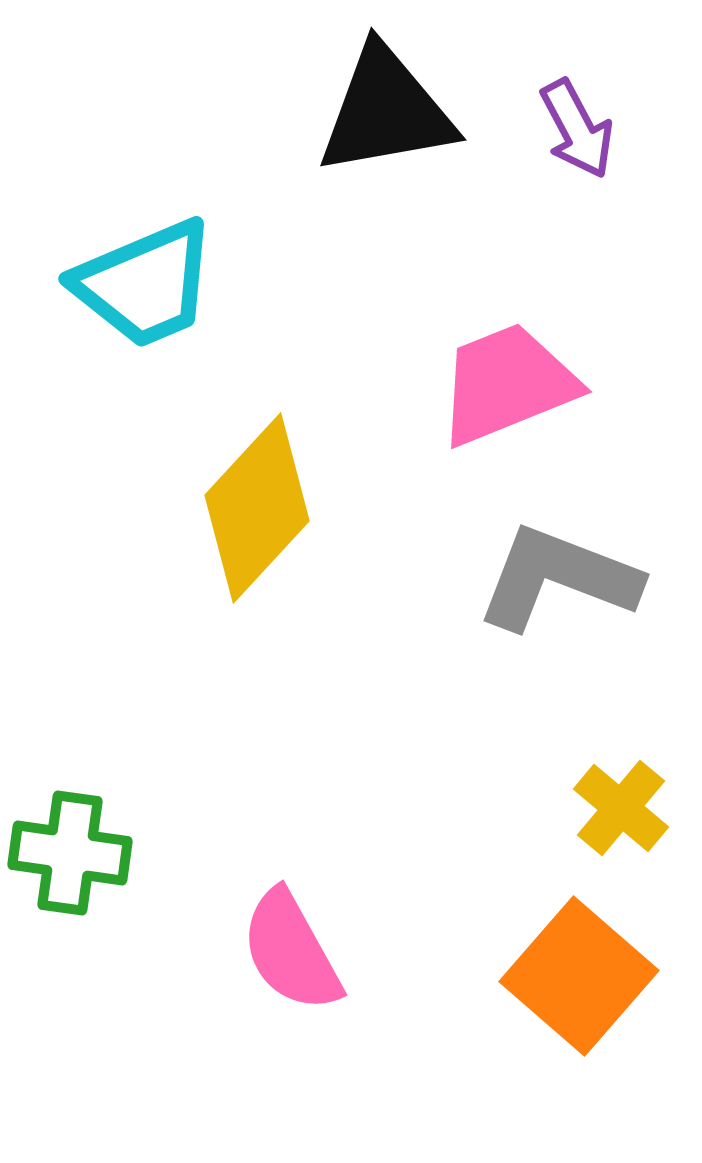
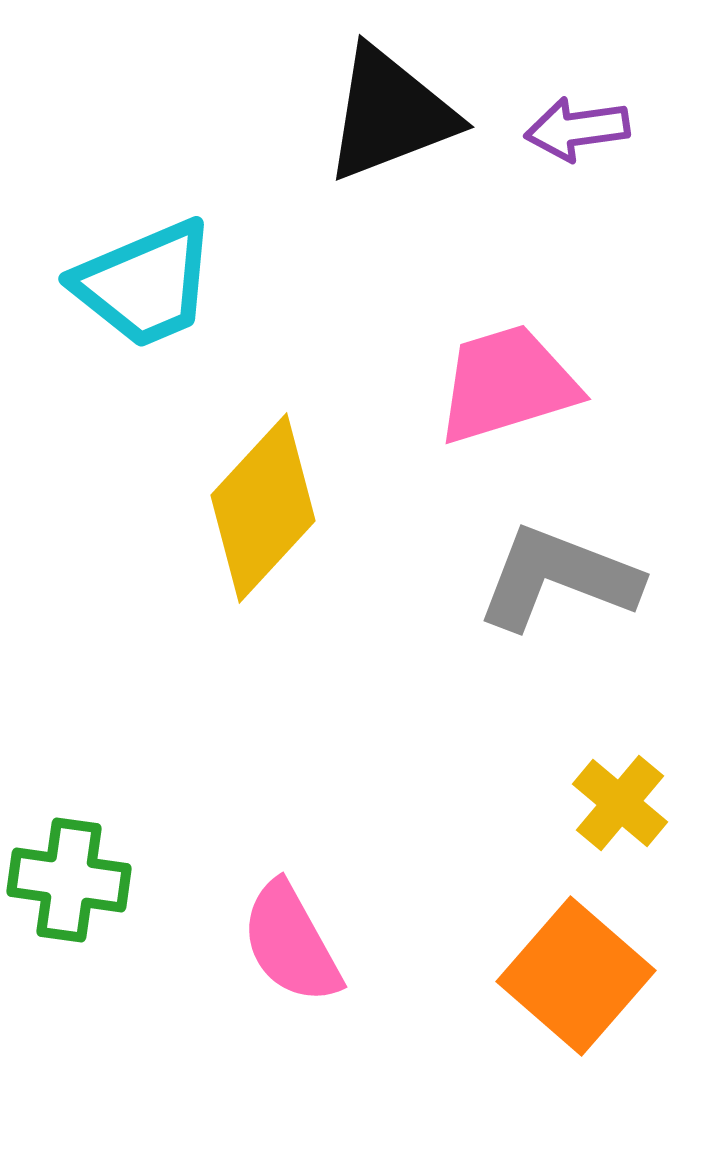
black triangle: moved 4 px right, 3 px down; rotated 11 degrees counterclockwise
purple arrow: rotated 110 degrees clockwise
pink trapezoid: rotated 5 degrees clockwise
yellow diamond: moved 6 px right
yellow cross: moved 1 px left, 5 px up
green cross: moved 1 px left, 27 px down
pink semicircle: moved 8 px up
orange square: moved 3 px left
